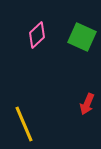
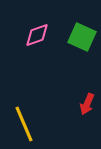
pink diamond: rotated 24 degrees clockwise
